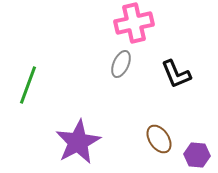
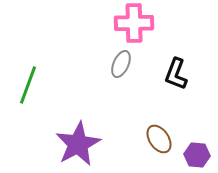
pink cross: rotated 12 degrees clockwise
black L-shape: rotated 44 degrees clockwise
purple star: moved 2 px down
